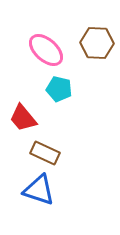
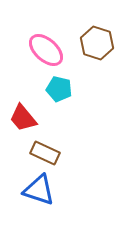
brown hexagon: rotated 16 degrees clockwise
